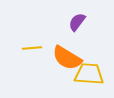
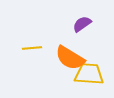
purple semicircle: moved 5 px right, 2 px down; rotated 18 degrees clockwise
orange semicircle: moved 3 px right
